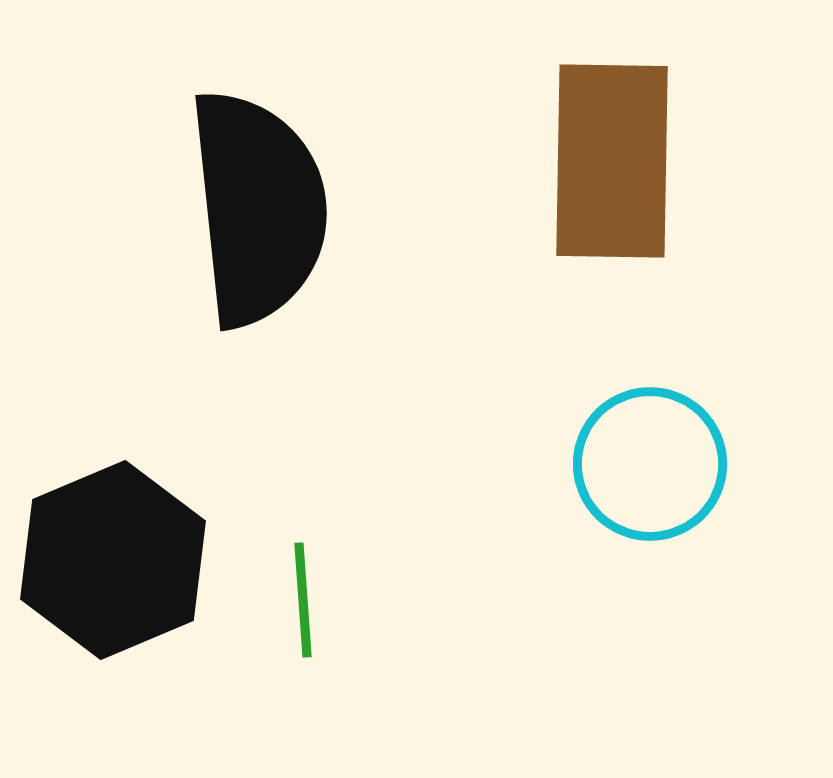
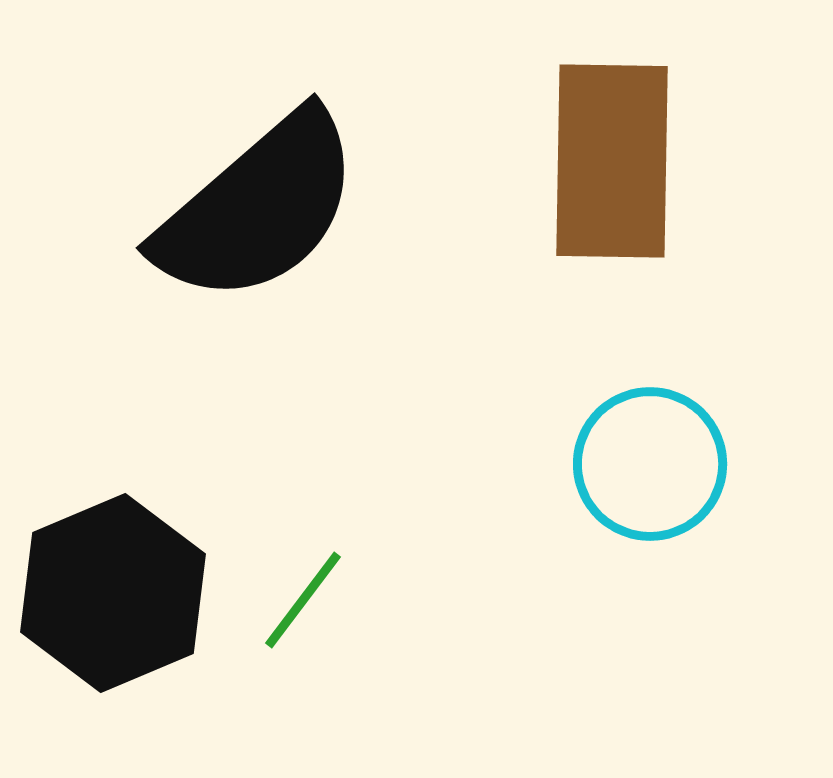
black semicircle: rotated 55 degrees clockwise
black hexagon: moved 33 px down
green line: rotated 41 degrees clockwise
